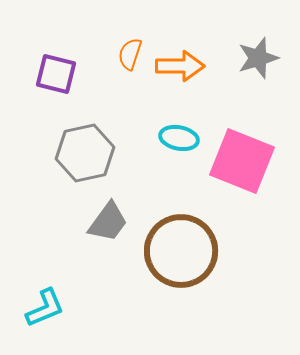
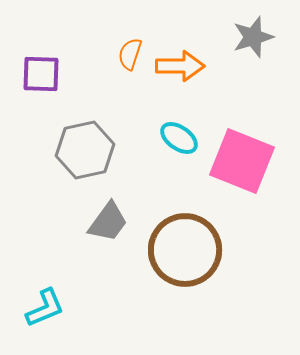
gray star: moved 5 px left, 21 px up
purple square: moved 15 px left; rotated 12 degrees counterclockwise
cyan ellipse: rotated 24 degrees clockwise
gray hexagon: moved 3 px up
brown circle: moved 4 px right, 1 px up
